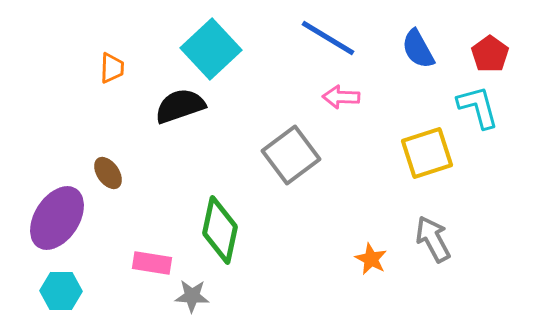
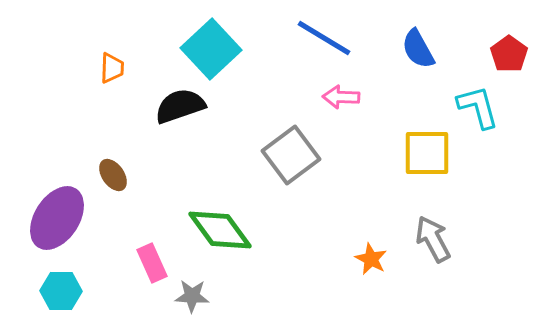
blue line: moved 4 px left
red pentagon: moved 19 px right
yellow square: rotated 18 degrees clockwise
brown ellipse: moved 5 px right, 2 px down
green diamond: rotated 48 degrees counterclockwise
pink rectangle: rotated 57 degrees clockwise
